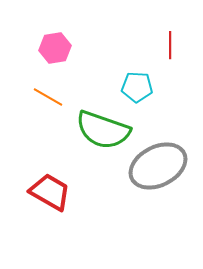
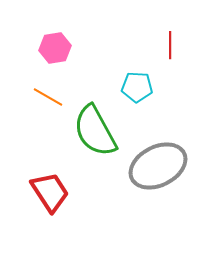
green semicircle: moved 8 px left, 1 px down; rotated 42 degrees clockwise
red trapezoid: rotated 27 degrees clockwise
